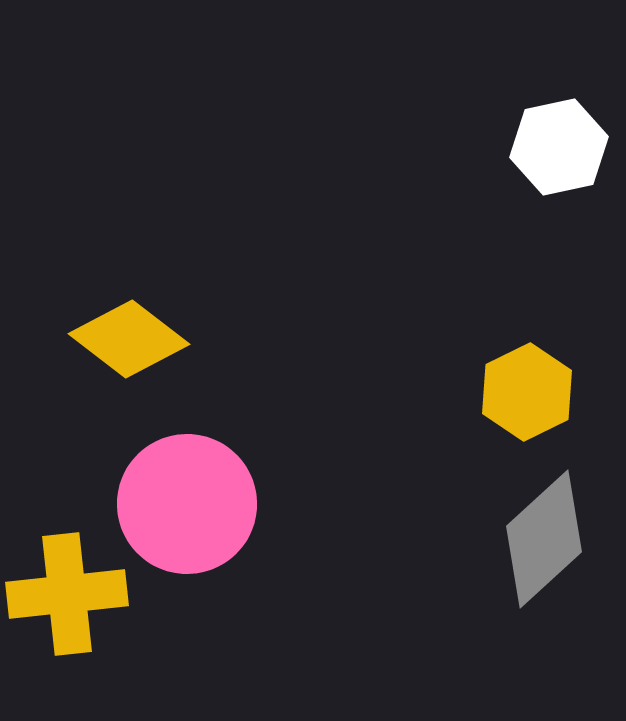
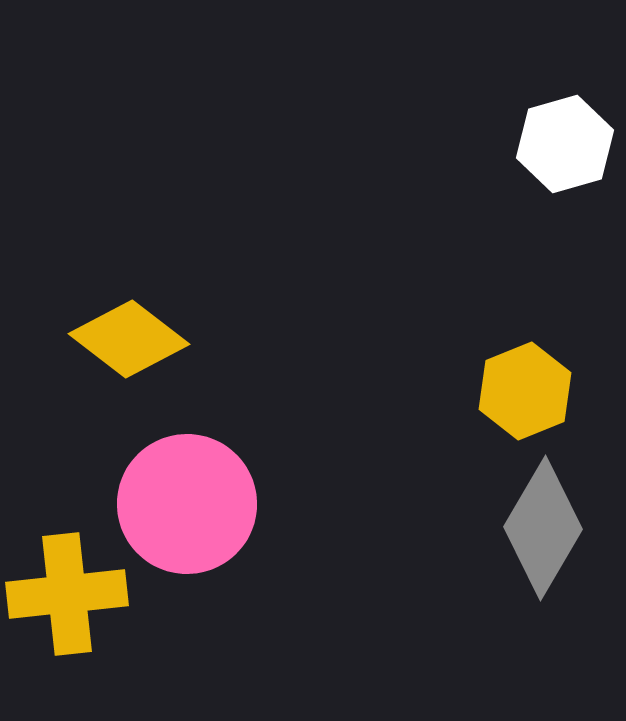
white hexagon: moved 6 px right, 3 px up; rotated 4 degrees counterclockwise
yellow hexagon: moved 2 px left, 1 px up; rotated 4 degrees clockwise
gray diamond: moved 1 px left, 11 px up; rotated 17 degrees counterclockwise
